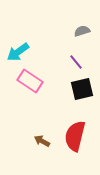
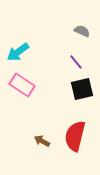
gray semicircle: rotated 42 degrees clockwise
pink rectangle: moved 8 px left, 4 px down
